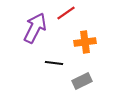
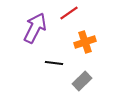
red line: moved 3 px right
orange cross: rotated 10 degrees counterclockwise
gray rectangle: rotated 18 degrees counterclockwise
